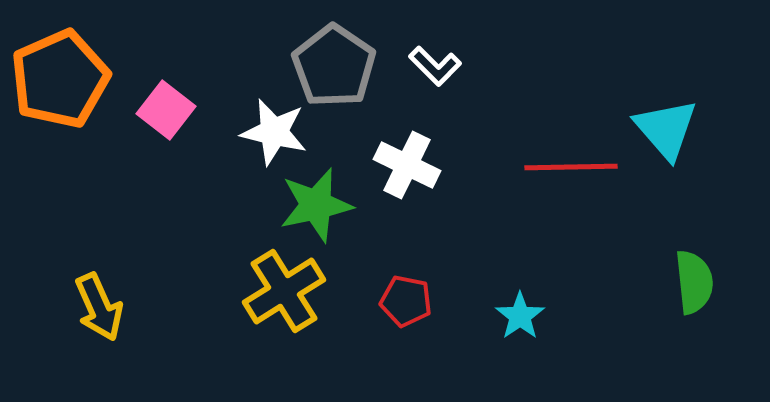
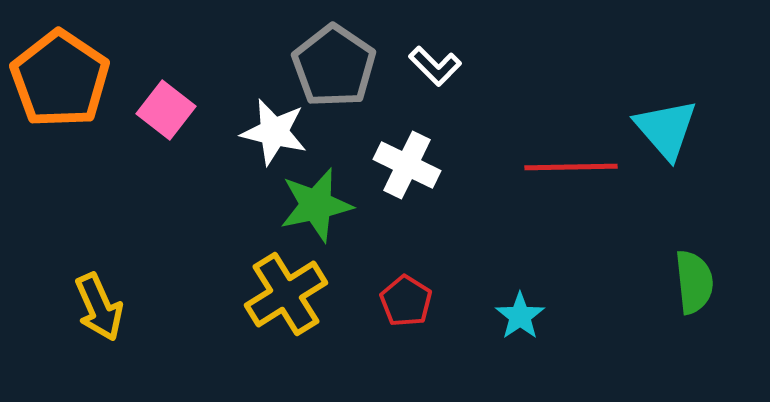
orange pentagon: rotated 14 degrees counterclockwise
yellow cross: moved 2 px right, 3 px down
red pentagon: rotated 21 degrees clockwise
